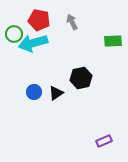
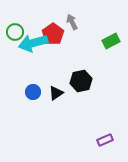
red pentagon: moved 14 px right, 14 px down; rotated 25 degrees clockwise
green circle: moved 1 px right, 2 px up
green rectangle: moved 2 px left; rotated 24 degrees counterclockwise
black hexagon: moved 3 px down
blue circle: moved 1 px left
purple rectangle: moved 1 px right, 1 px up
